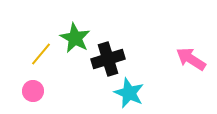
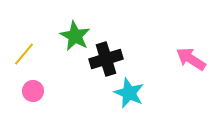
green star: moved 2 px up
yellow line: moved 17 px left
black cross: moved 2 px left
